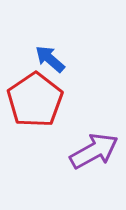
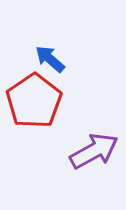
red pentagon: moved 1 px left, 1 px down
